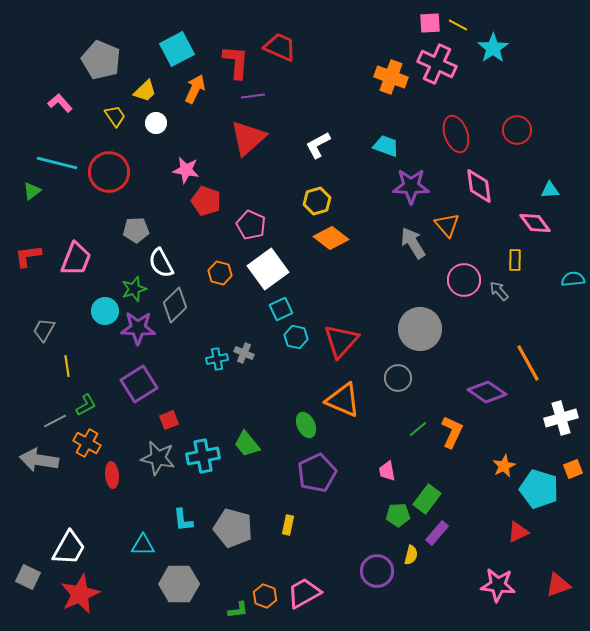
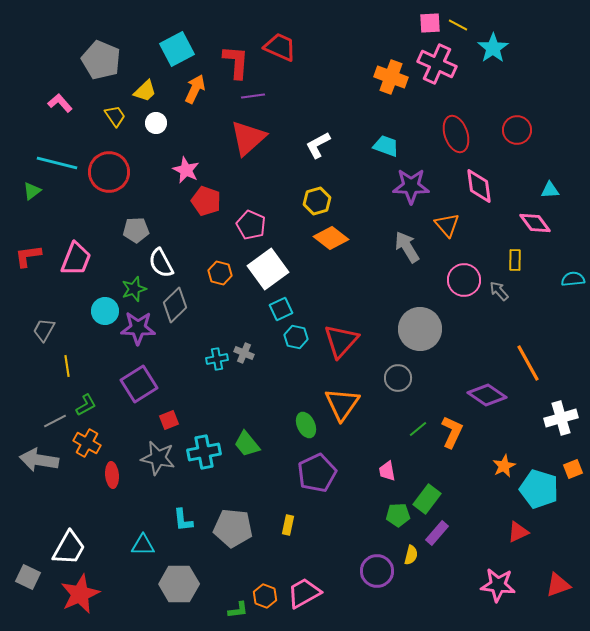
pink star at (186, 170): rotated 16 degrees clockwise
gray arrow at (413, 243): moved 6 px left, 4 px down
purple diamond at (487, 392): moved 3 px down
orange triangle at (343, 400): moved 1 px left, 4 px down; rotated 42 degrees clockwise
cyan cross at (203, 456): moved 1 px right, 4 px up
gray pentagon at (233, 528): rotated 9 degrees counterclockwise
